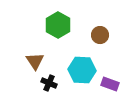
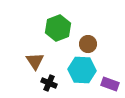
green hexagon: moved 3 px down; rotated 10 degrees clockwise
brown circle: moved 12 px left, 9 px down
